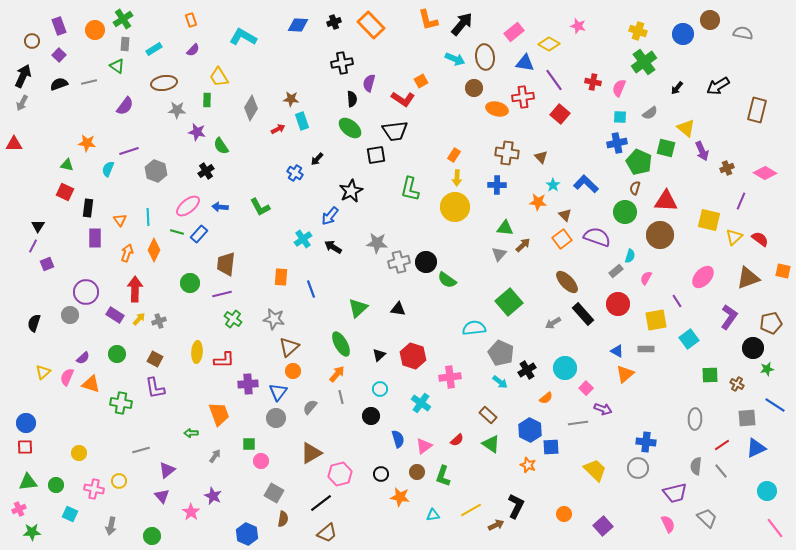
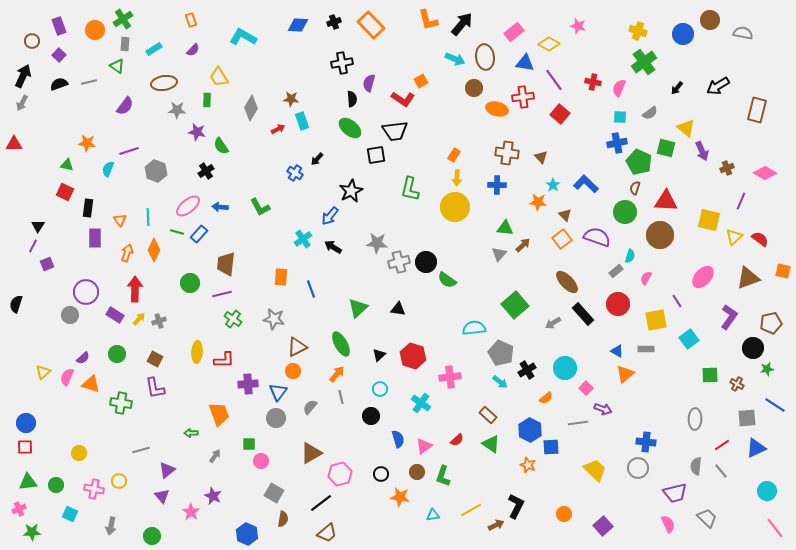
green square at (509, 302): moved 6 px right, 3 px down
black semicircle at (34, 323): moved 18 px left, 19 px up
brown triangle at (289, 347): moved 8 px right; rotated 15 degrees clockwise
